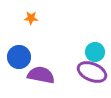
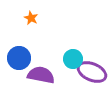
orange star: rotated 24 degrees clockwise
cyan circle: moved 22 px left, 7 px down
blue circle: moved 1 px down
